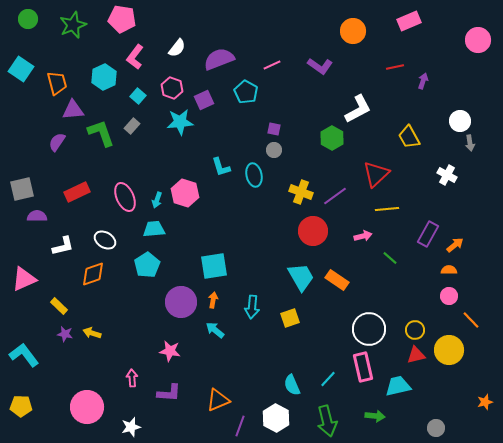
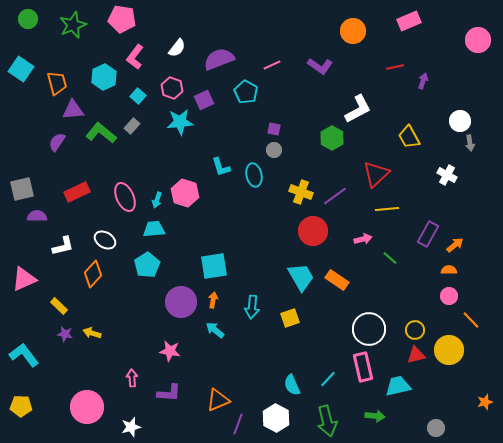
green L-shape at (101, 133): rotated 32 degrees counterclockwise
pink arrow at (363, 236): moved 3 px down
orange diamond at (93, 274): rotated 28 degrees counterclockwise
purple line at (240, 426): moved 2 px left, 2 px up
